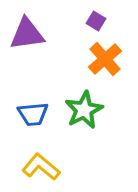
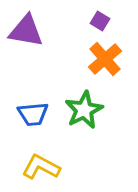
purple square: moved 4 px right
purple triangle: moved 1 px left, 3 px up; rotated 18 degrees clockwise
yellow L-shape: rotated 12 degrees counterclockwise
